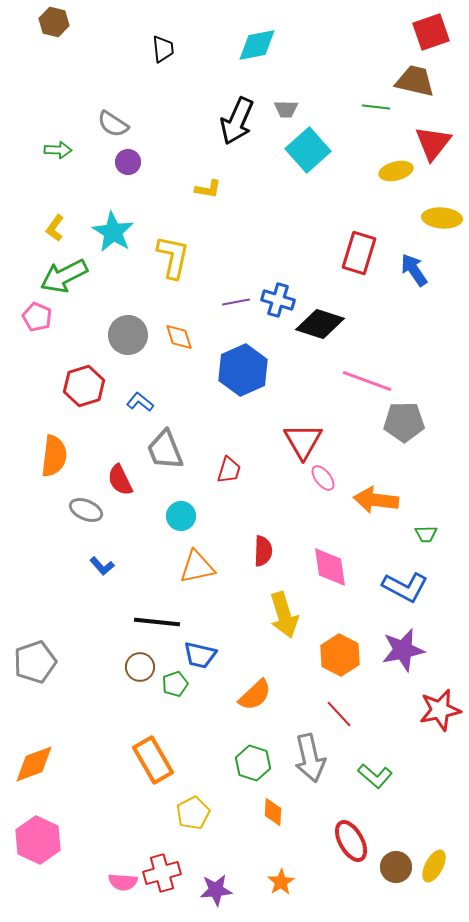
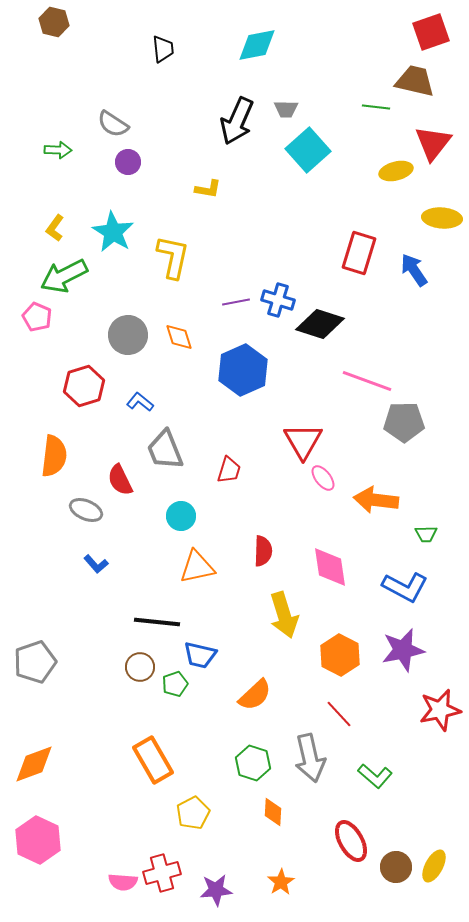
blue L-shape at (102, 566): moved 6 px left, 2 px up
